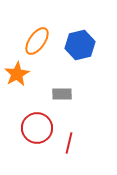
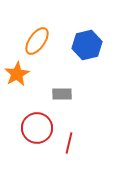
blue hexagon: moved 7 px right
